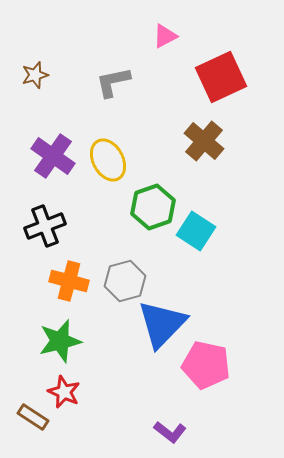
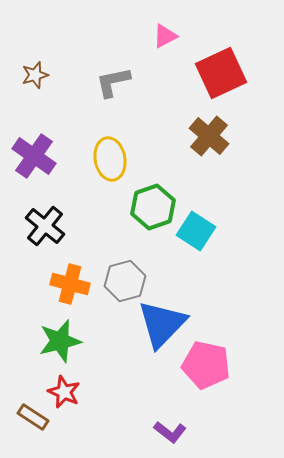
red square: moved 4 px up
brown cross: moved 5 px right, 5 px up
purple cross: moved 19 px left
yellow ellipse: moved 2 px right, 1 px up; rotated 18 degrees clockwise
black cross: rotated 30 degrees counterclockwise
orange cross: moved 1 px right, 3 px down
